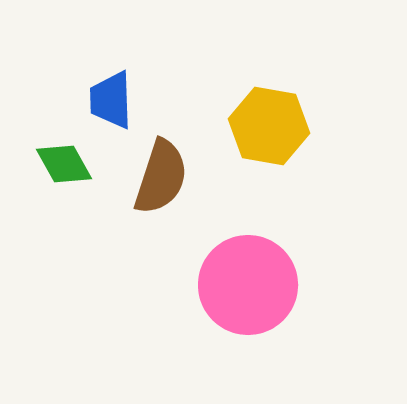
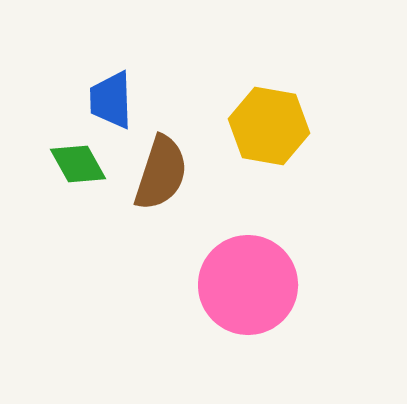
green diamond: moved 14 px right
brown semicircle: moved 4 px up
